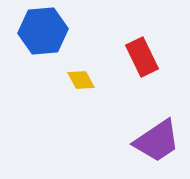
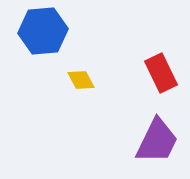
red rectangle: moved 19 px right, 16 px down
purple trapezoid: rotated 30 degrees counterclockwise
